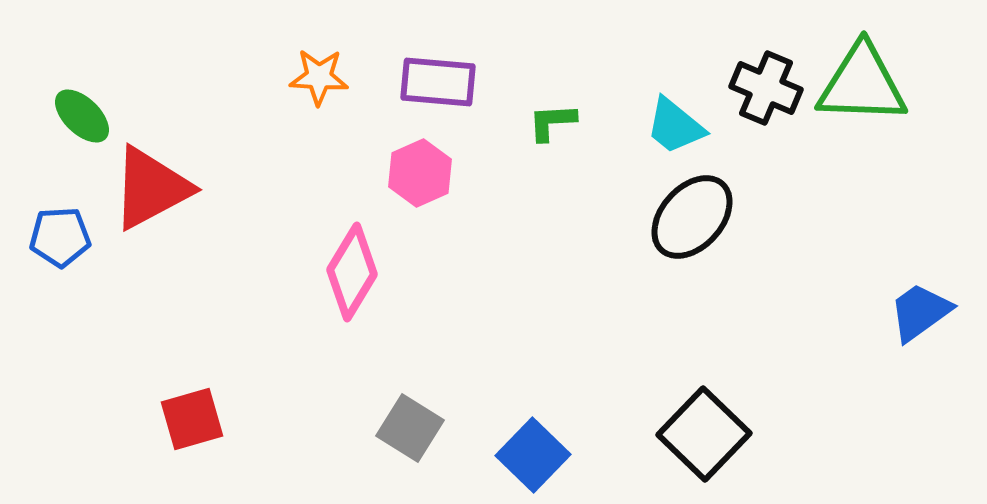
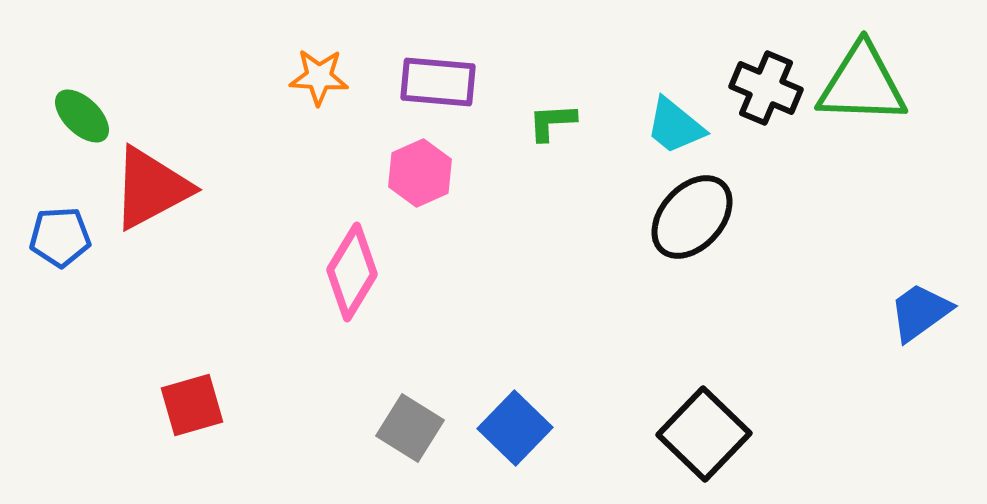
red square: moved 14 px up
blue square: moved 18 px left, 27 px up
